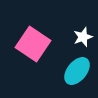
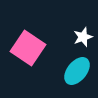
pink square: moved 5 px left, 4 px down
